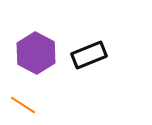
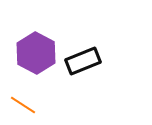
black rectangle: moved 6 px left, 6 px down
